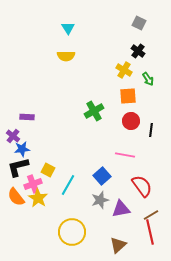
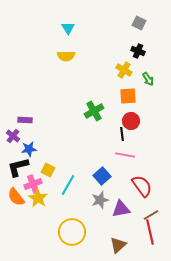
black cross: rotated 16 degrees counterclockwise
purple rectangle: moved 2 px left, 3 px down
black line: moved 29 px left, 4 px down; rotated 16 degrees counterclockwise
blue star: moved 7 px right
